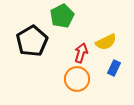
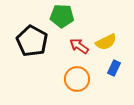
green pentagon: rotated 30 degrees clockwise
black pentagon: rotated 12 degrees counterclockwise
red arrow: moved 2 px left, 7 px up; rotated 72 degrees counterclockwise
